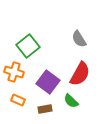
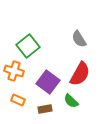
orange cross: moved 1 px up
